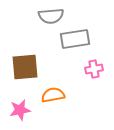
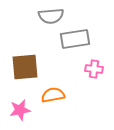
pink cross: rotated 18 degrees clockwise
